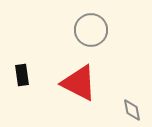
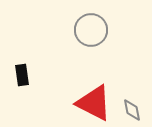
red triangle: moved 15 px right, 20 px down
